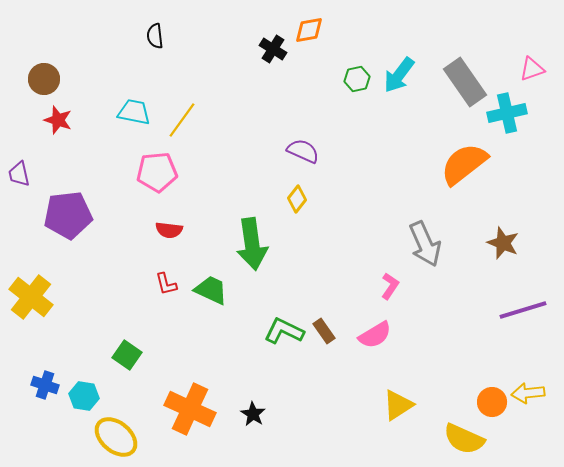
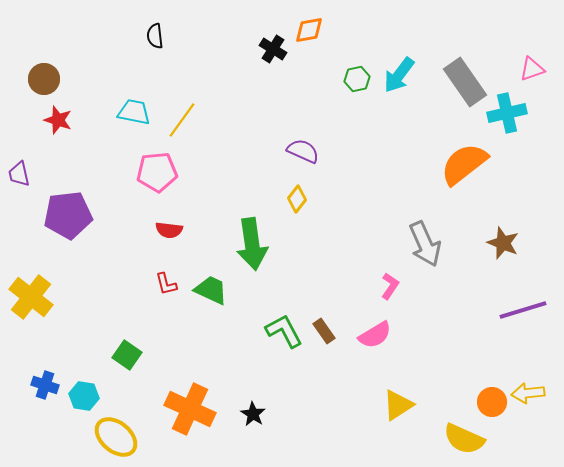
green L-shape: rotated 36 degrees clockwise
